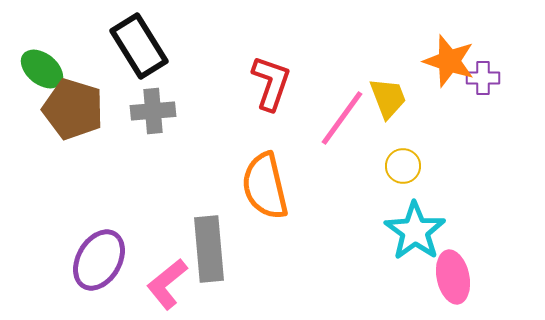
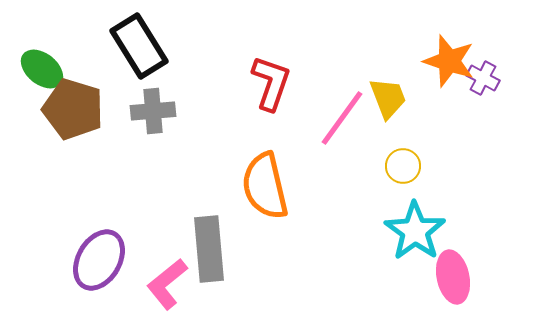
purple cross: rotated 28 degrees clockwise
